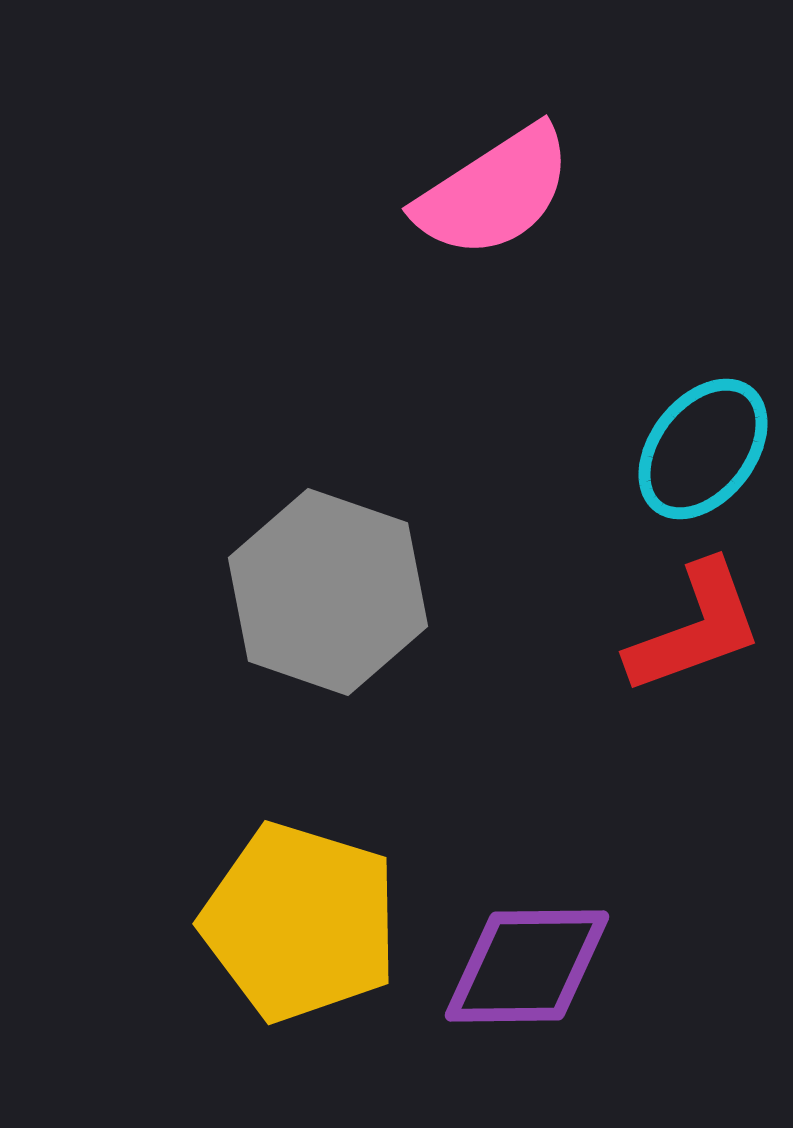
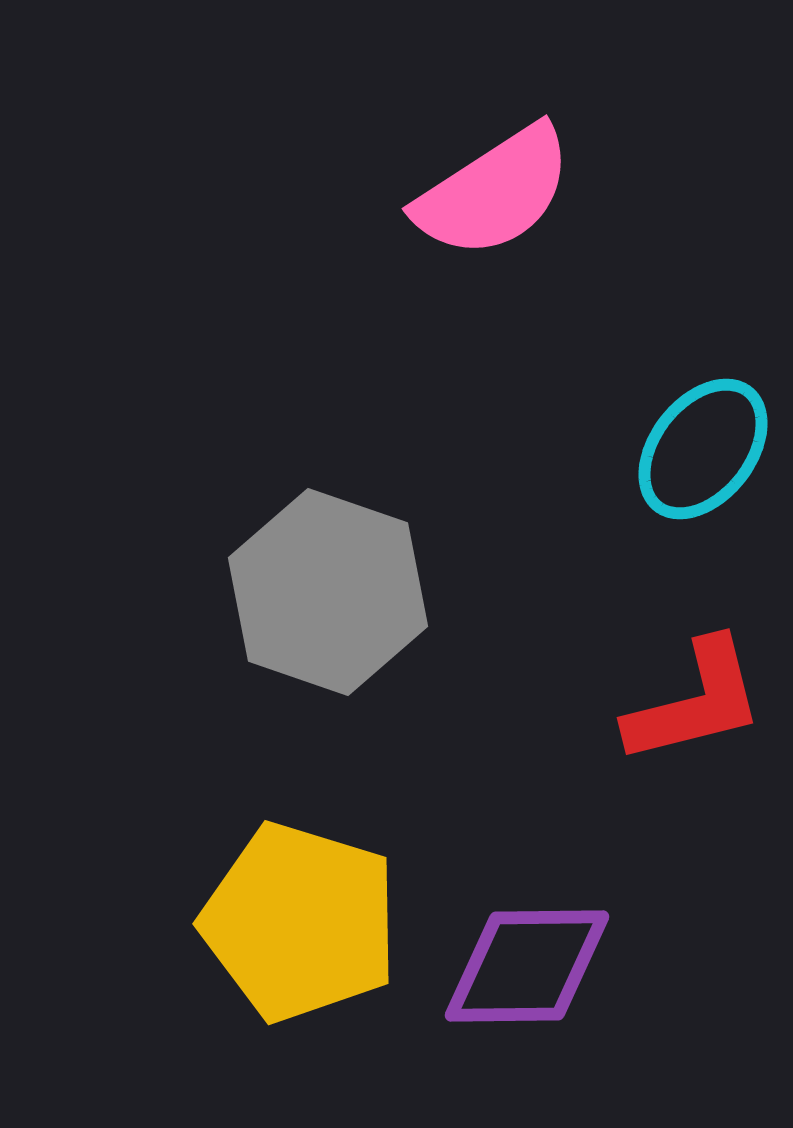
red L-shape: moved 74 px down; rotated 6 degrees clockwise
